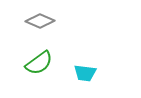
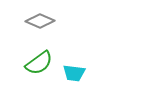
cyan trapezoid: moved 11 px left
